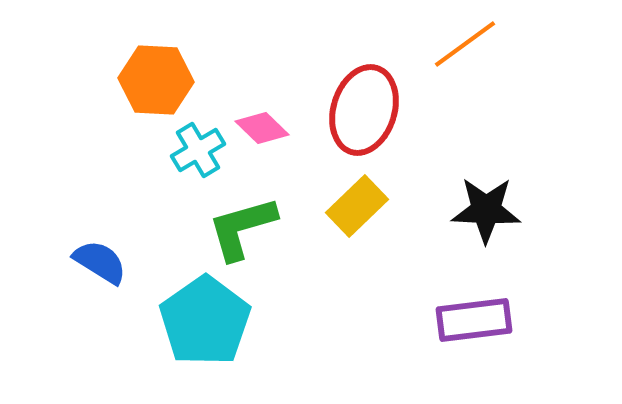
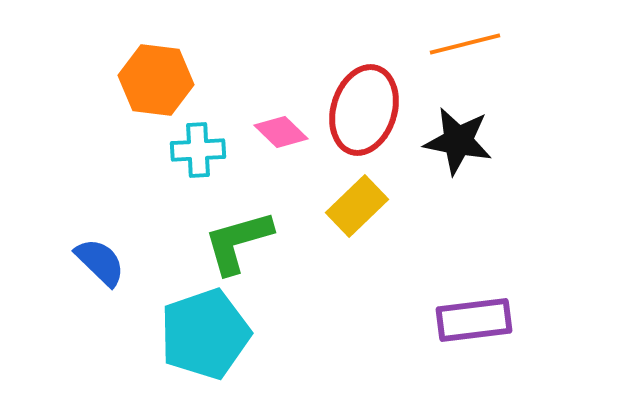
orange line: rotated 22 degrees clockwise
orange hexagon: rotated 4 degrees clockwise
pink diamond: moved 19 px right, 4 px down
cyan cross: rotated 28 degrees clockwise
black star: moved 28 px left, 69 px up; rotated 8 degrees clockwise
green L-shape: moved 4 px left, 14 px down
blue semicircle: rotated 12 degrees clockwise
cyan pentagon: moved 13 px down; rotated 16 degrees clockwise
